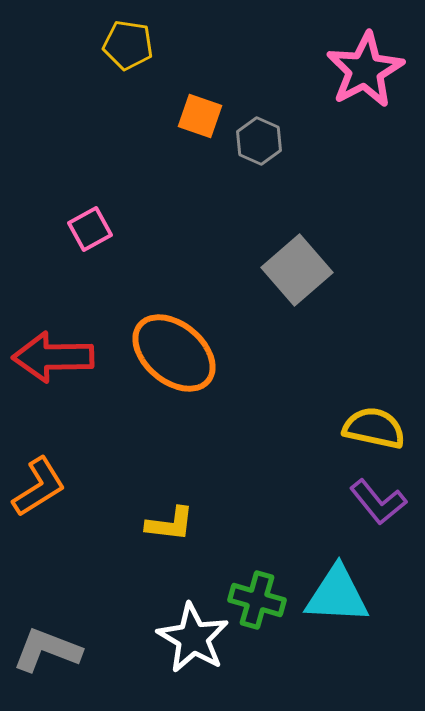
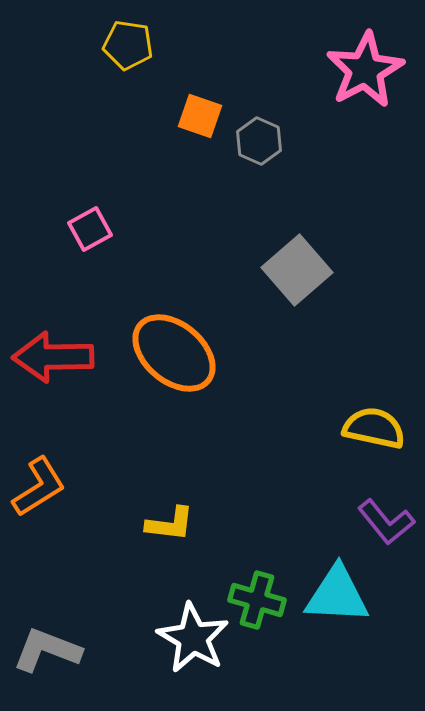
purple L-shape: moved 8 px right, 20 px down
